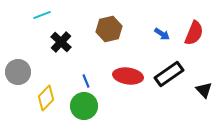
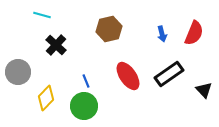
cyan line: rotated 36 degrees clockwise
blue arrow: rotated 42 degrees clockwise
black cross: moved 5 px left, 3 px down
red ellipse: rotated 48 degrees clockwise
